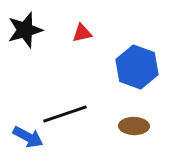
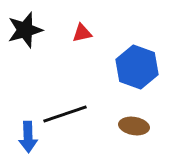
brown ellipse: rotated 8 degrees clockwise
blue arrow: rotated 60 degrees clockwise
